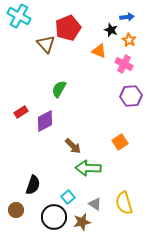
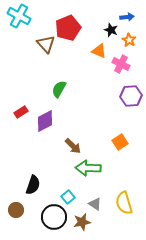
pink cross: moved 3 px left
